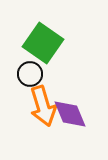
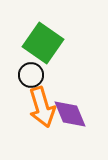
black circle: moved 1 px right, 1 px down
orange arrow: moved 1 px left, 1 px down
